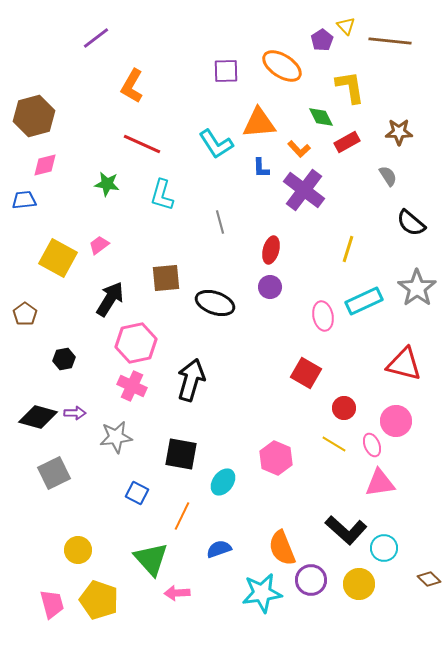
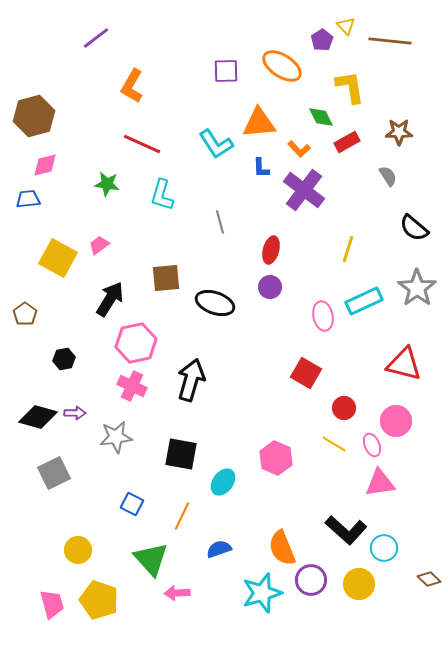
blue trapezoid at (24, 200): moved 4 px right, 1 px up
black semicircle at (411, 223): moved 3 px right, 5 px down
blue square at (137, 493): moved 5 px left, 11 px down
cyan star at (262, 593): rotated 9 degrees counterclockwise
